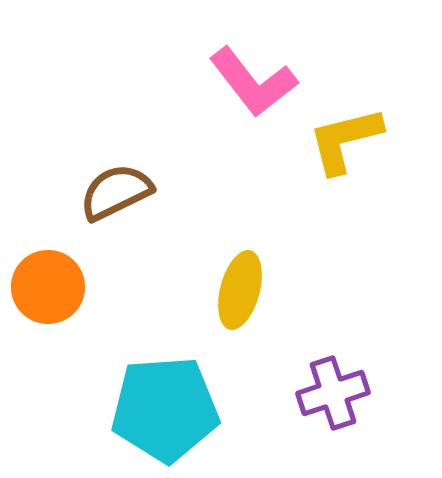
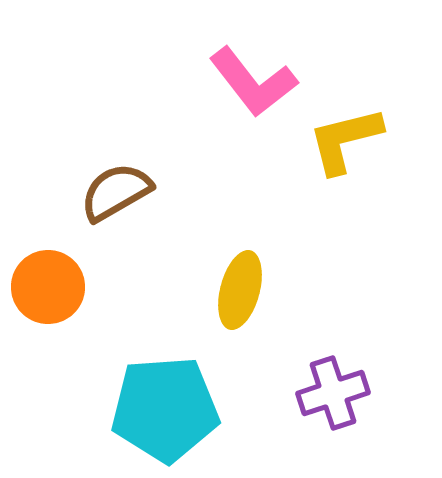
brown semicircle: rotated 4 degrees counterclockwise
